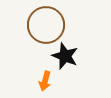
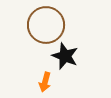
orange arrow: moved 1 px down
